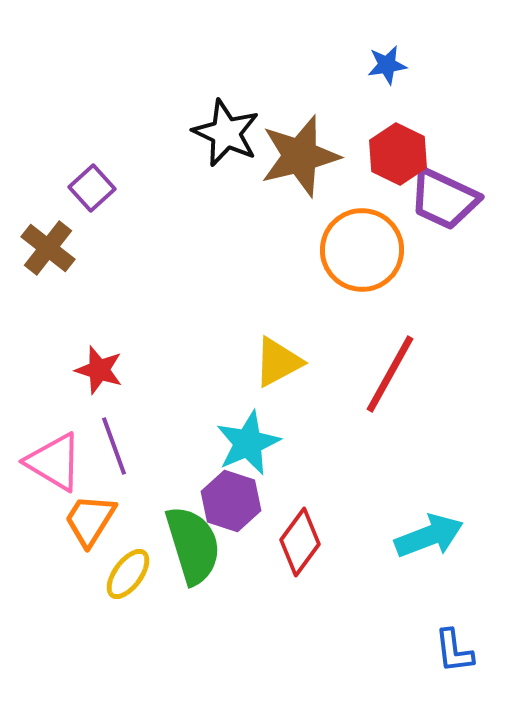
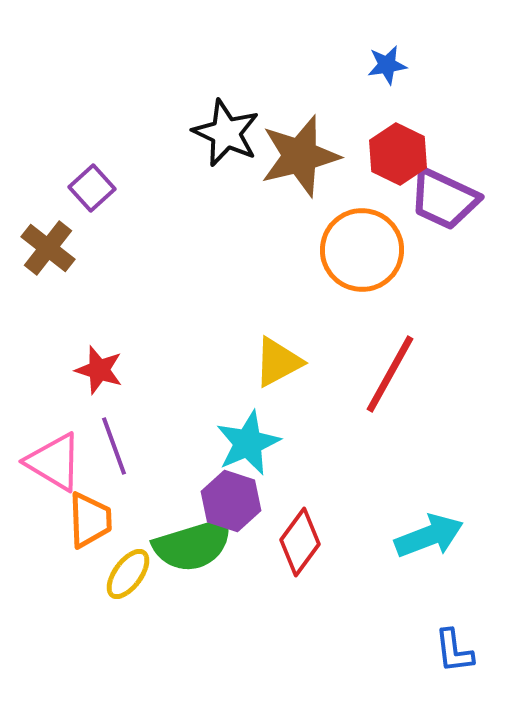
orange trapezoid: rotated 146 degrees clockwise
green semicircle: rotated 90 degrees clockwise
